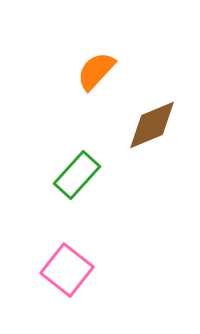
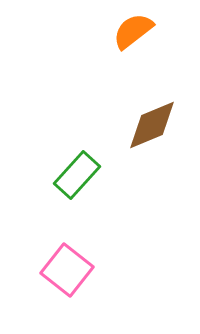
orange semicircle: moved 37 px right, 40 px up; rotated 9 degrees clockwise
